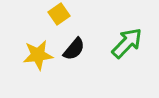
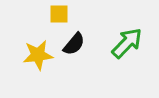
yellow square: rotated 35 degrees clockwise
black semicircle: moved 5 px up
